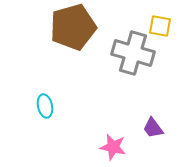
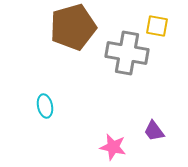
yellow square: moved 3 px left
gray cross: moved 6 px left; rotated 6 degrees counterclockwise
purple trapezoid: moved 1 px right, 3 px down
